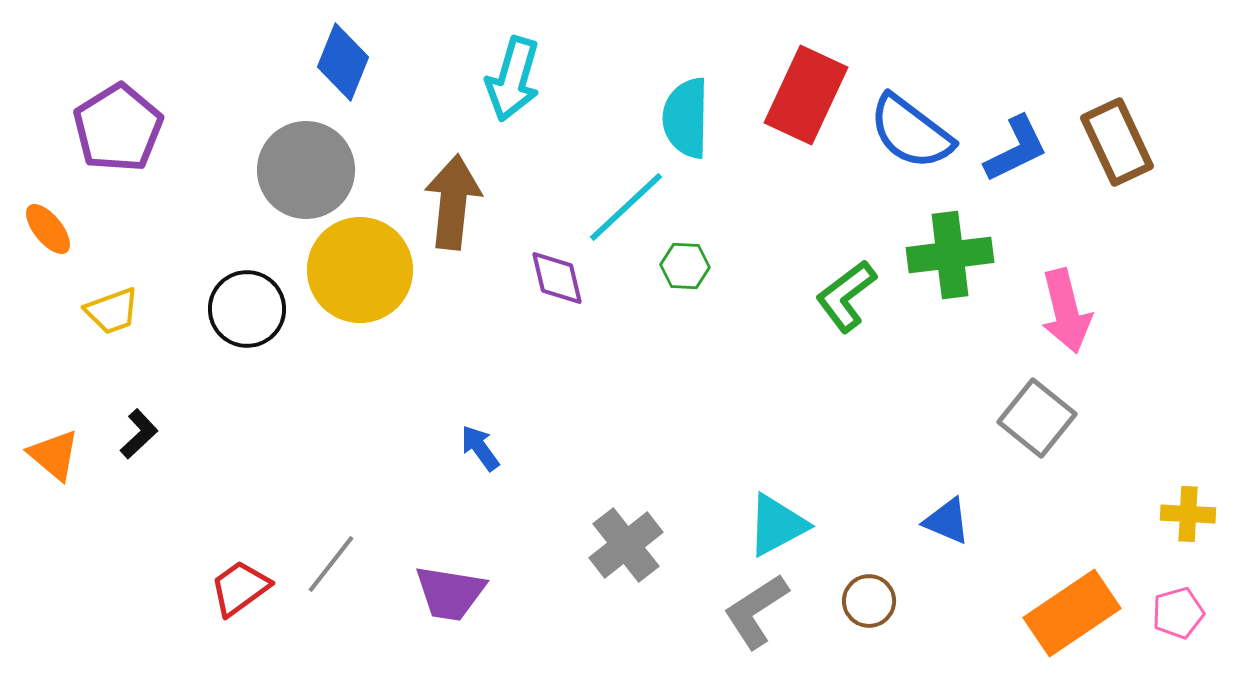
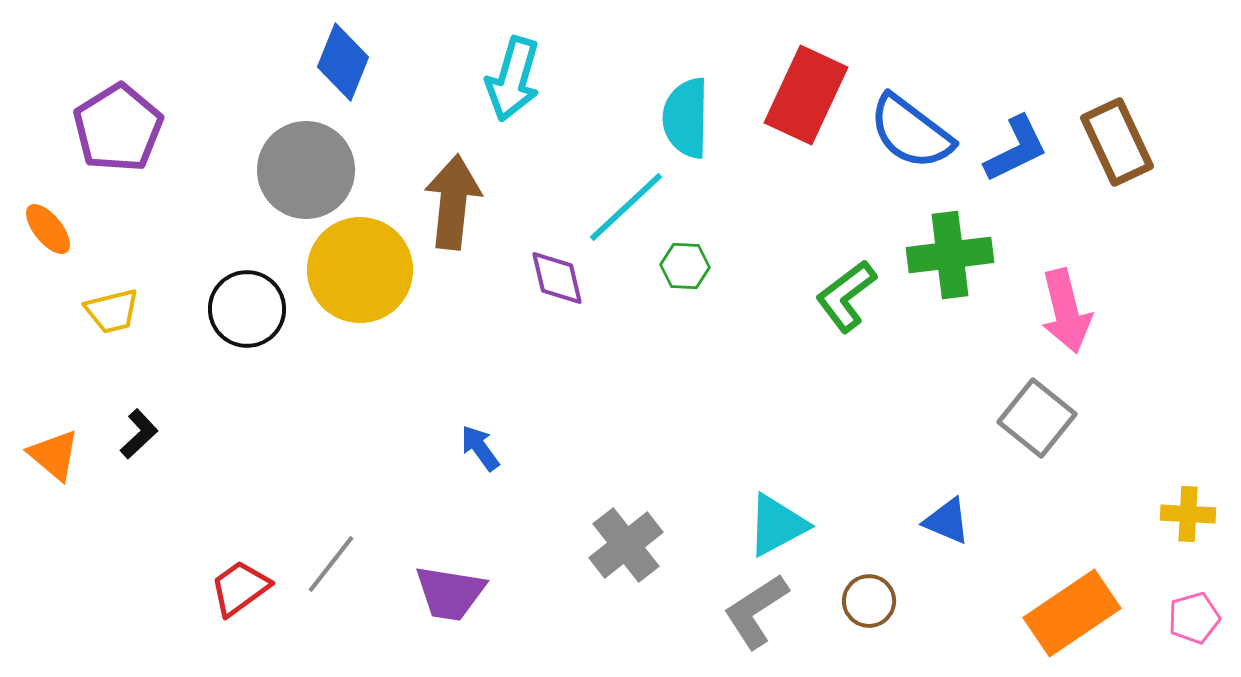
yellow trapezoid: rotated 6 degrees clockwise
pink pentagon: moved 16 px right, 5 px down
